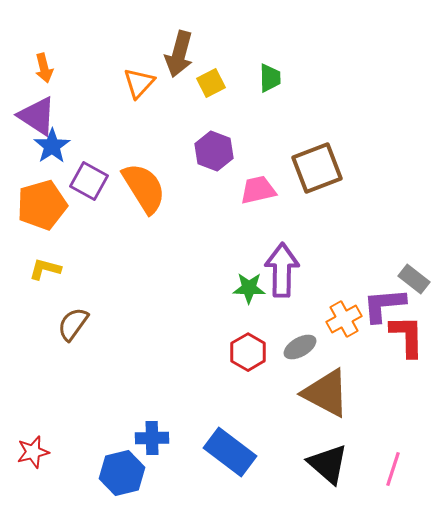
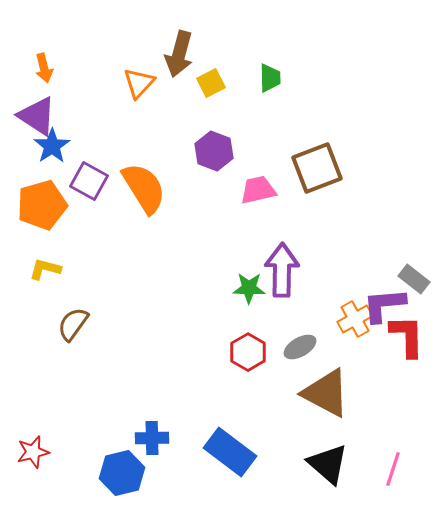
orange cross: moved 11 px right
